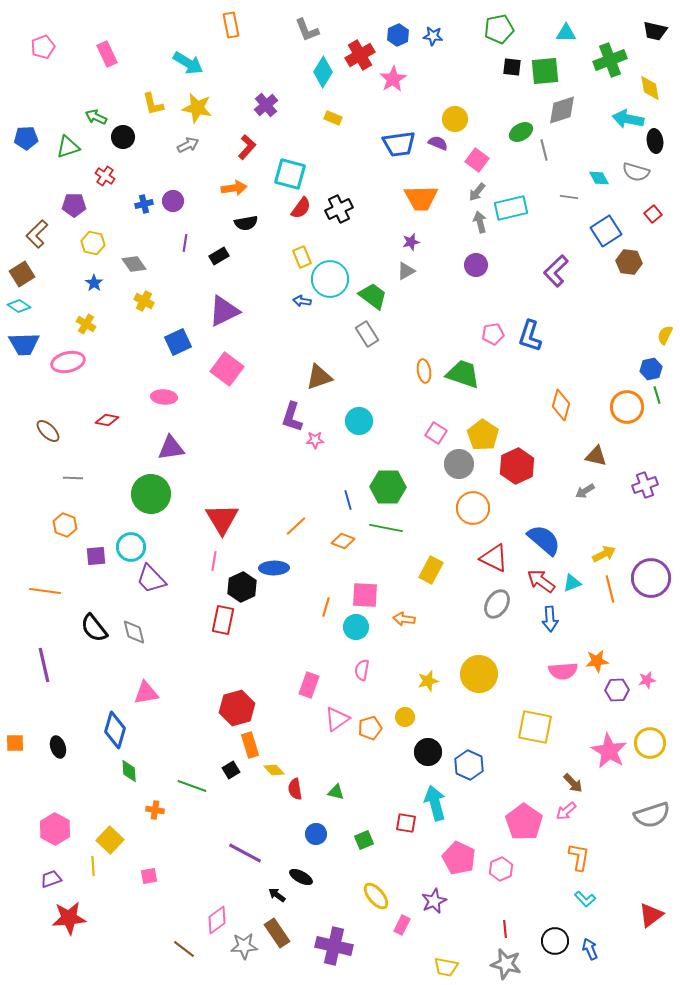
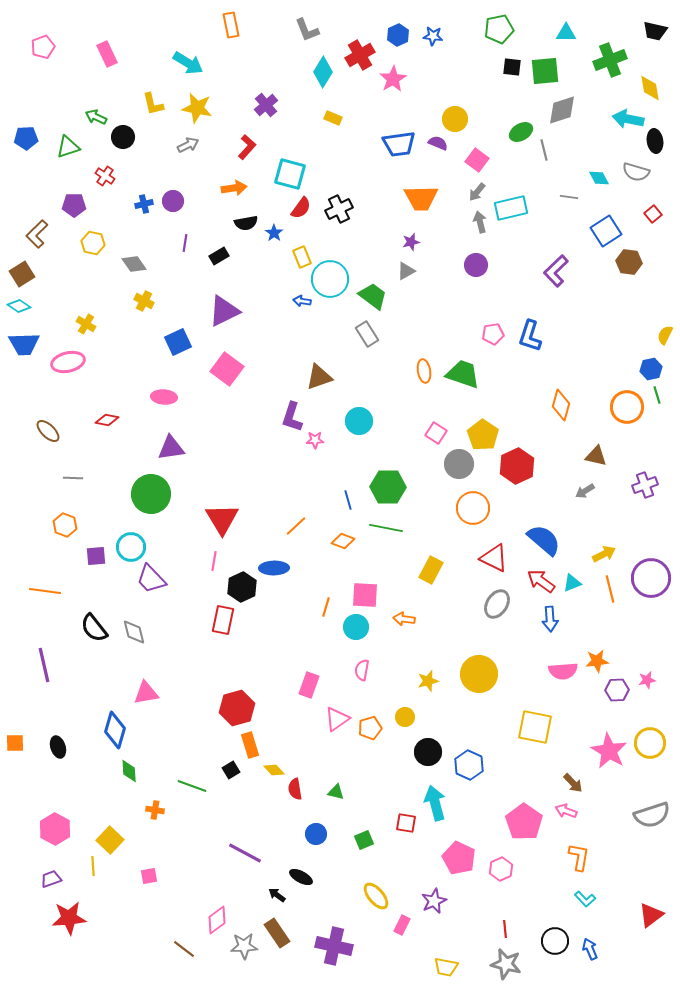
blue star at (94, 283): moved 180 px right, 50 px up
pink arrow at (566, 811): rotated 60 degrees clockwise
